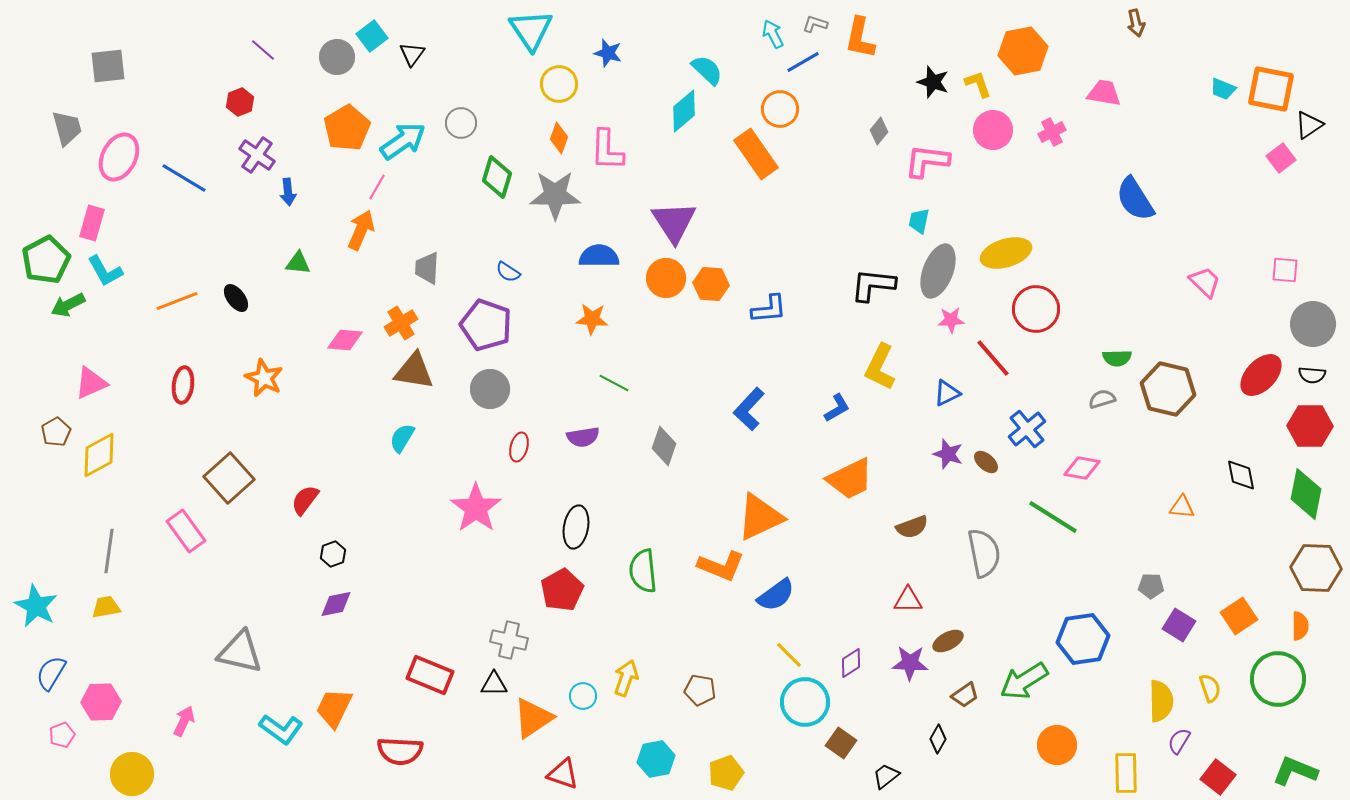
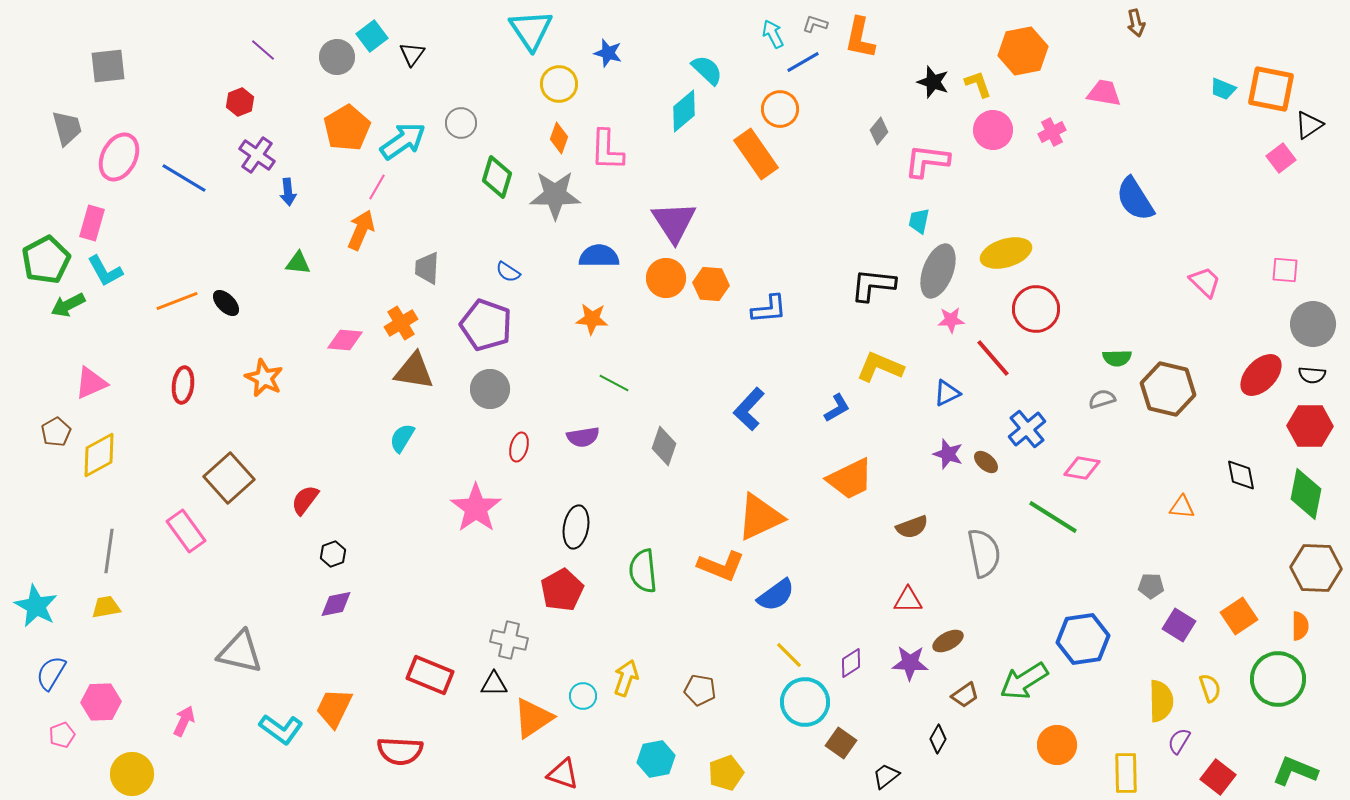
black ellipse at (236, 298): moved 10 px left, 5 px down; rotated 8 degrees counterclockwise
yellow L-shape at (880, 367): rotated 87 degrees clockwise
